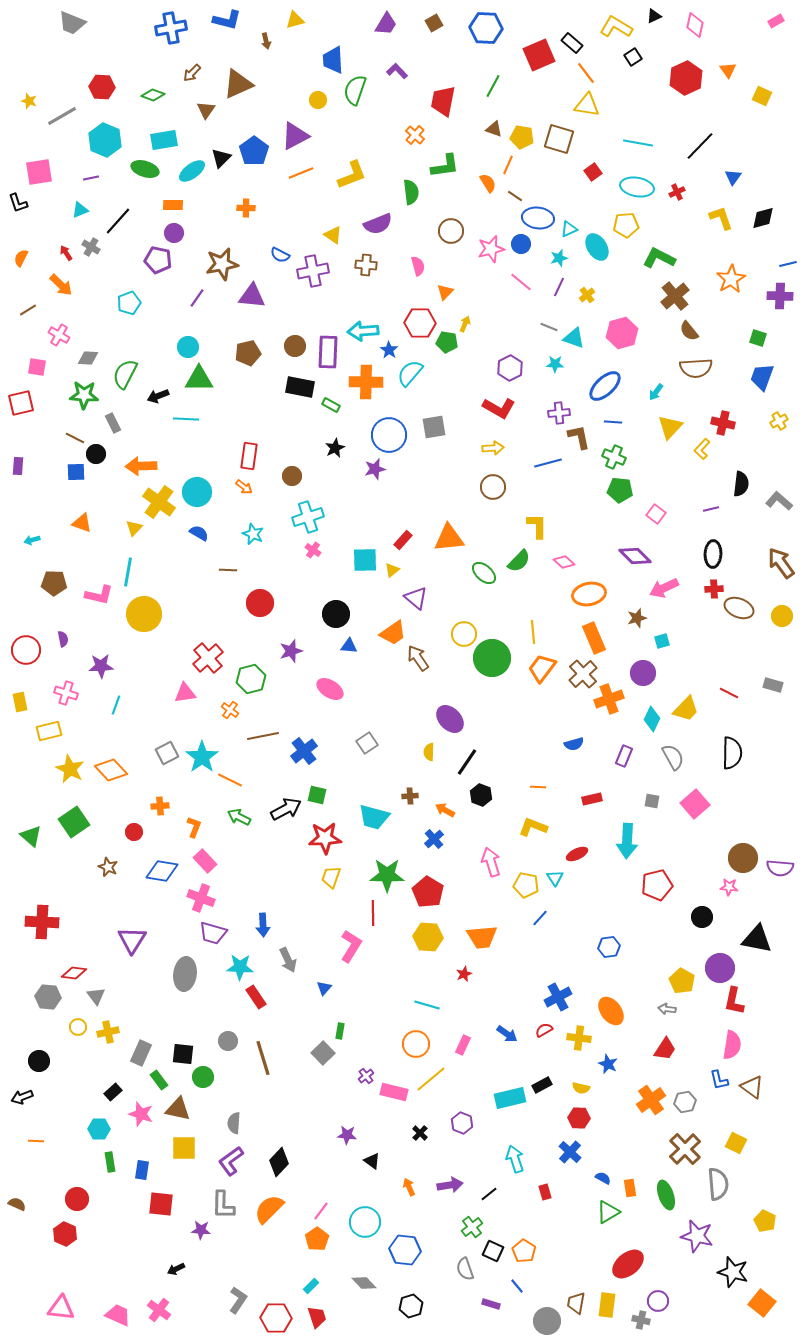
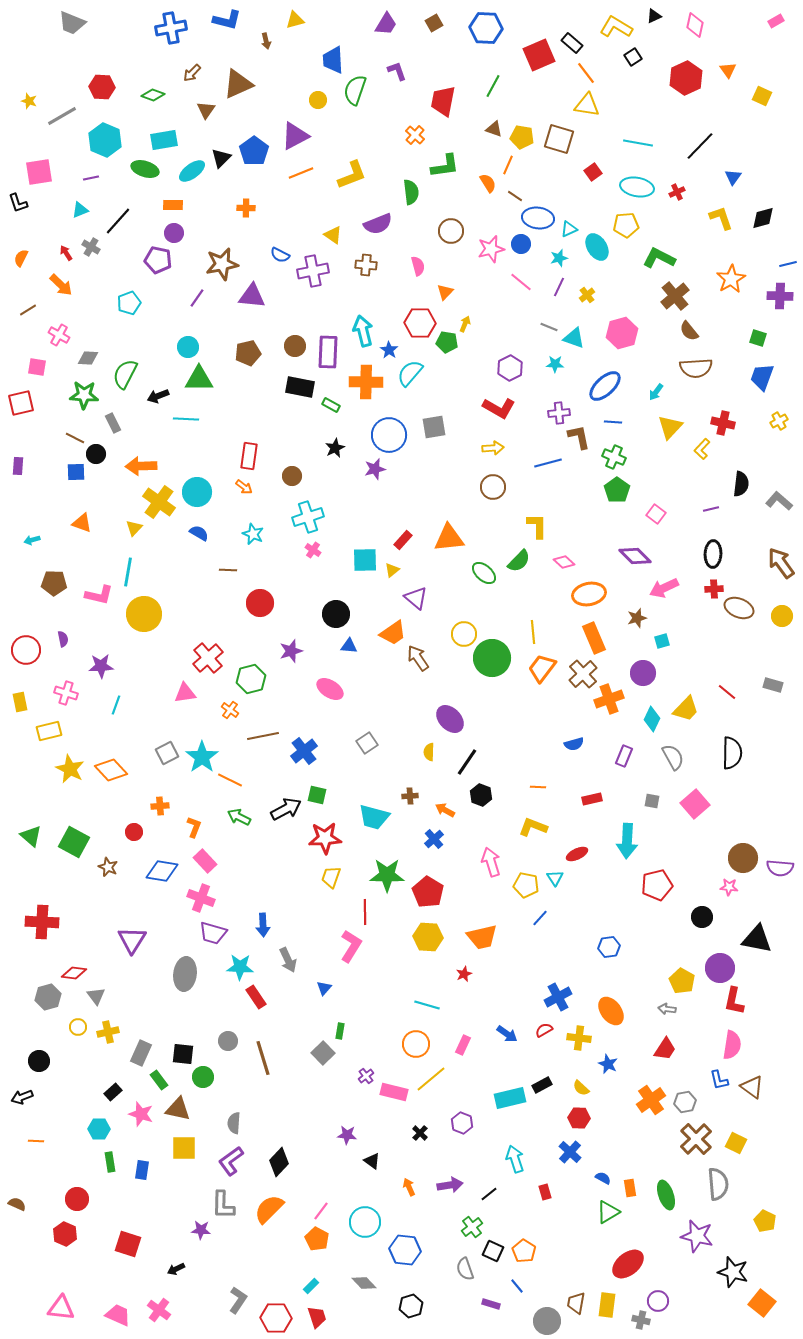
purple L-shape at (397, 71): rotated 25 degrees clockwise
cyan arrow at (363, 331): rotated 80 degrees clockwise
green pentagon at (620, 490): moved 3 px left; rotated 30 degrees clockwise
red line at (729, 693): moved 2 px left, 1 px up; rotated 12 degrees clockwise
green square at (74, 822): moved 20 px down; rotated 28 degrees counterclockwise
red line at (373, 913): moved 8 px left, 1 px up
orange trapezoid at (482, 937): rotated 8 degrees counterclockwise
gray hexagon at (48, 997): rotated 20 degrees counterclockwise
yellow semicircle at (581, 1088): rotated 30 degrees clockwise
brown cross at (685, 1149): moved 11 px right, 10 px up
red square at (161, 1204): moved 33 px left, 40 px down; rotated 12 degrees clockwise
orange pentagon at (317, 1239): rotated 10 degrees counterclockwise
